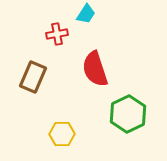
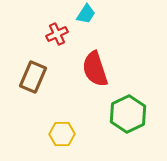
red cross: rotated 15 degrees counterclockwise
